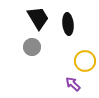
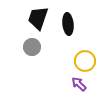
black trapezoid: rotated 130 degrees counterclockwise
purple arrow: moved 6 px right
